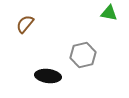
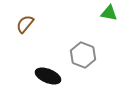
gray hexagon: rotated 25 degrees counterclockwise
black ellipse: rotated 15 degrees clockwise
